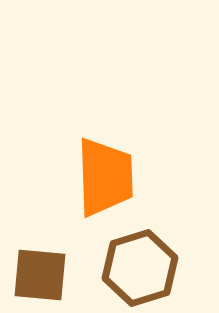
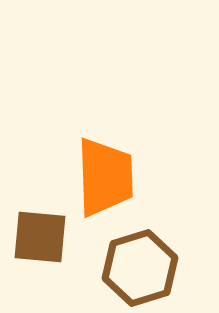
brown square: moved 38 px up
